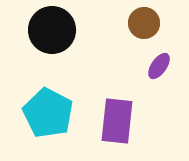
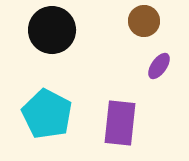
brown circle: moved 2 px up
cyan pentagon: moved 1 px left, 1 px down
purple rectangle: moved 3 px right, 2 px down
